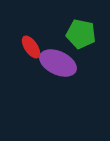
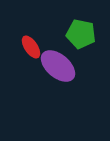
purple ellipse: moved 3 px down; rotated 15 degrees clockwise
